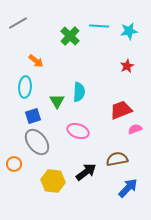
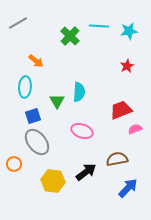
pink ellipse: moved 4 px right
